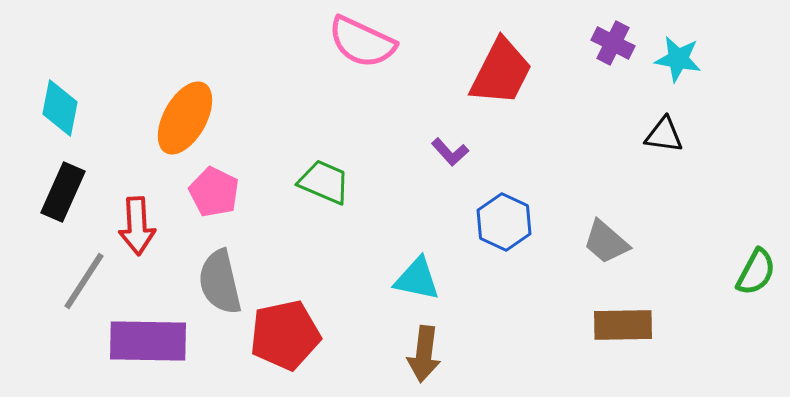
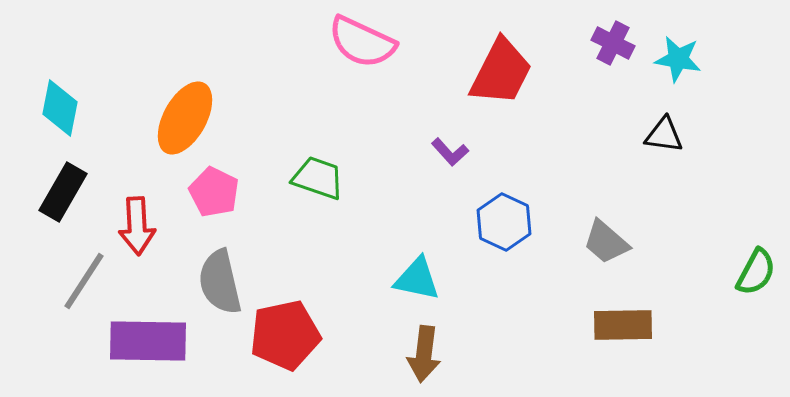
green trapezoid: moved 6 px left, 4 px up; rotated 4 degrees counterclockwise
black rectangle: rotated 6 degrees clockwise
